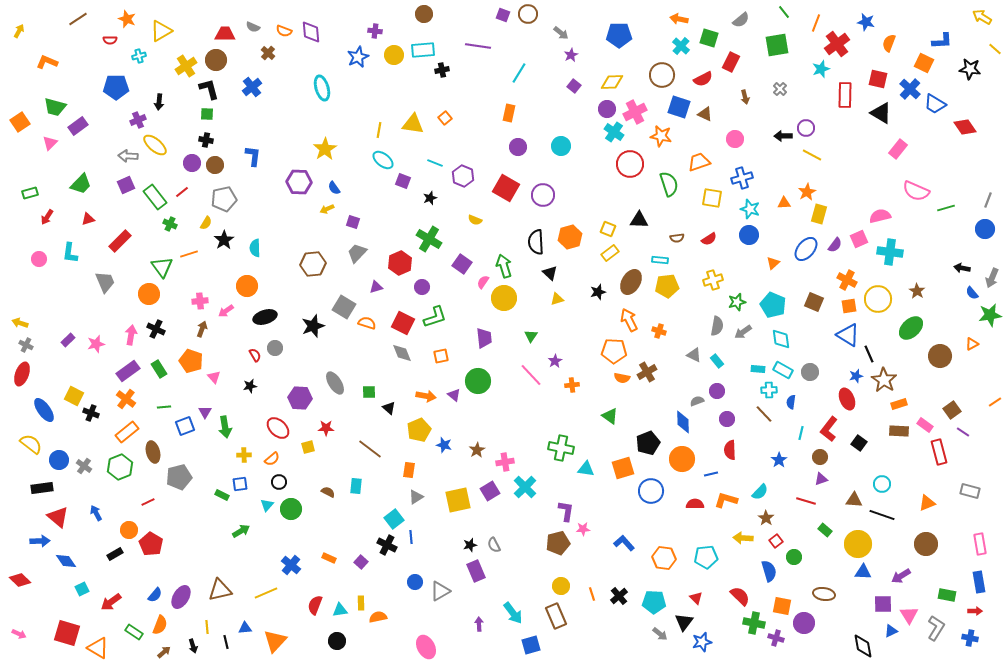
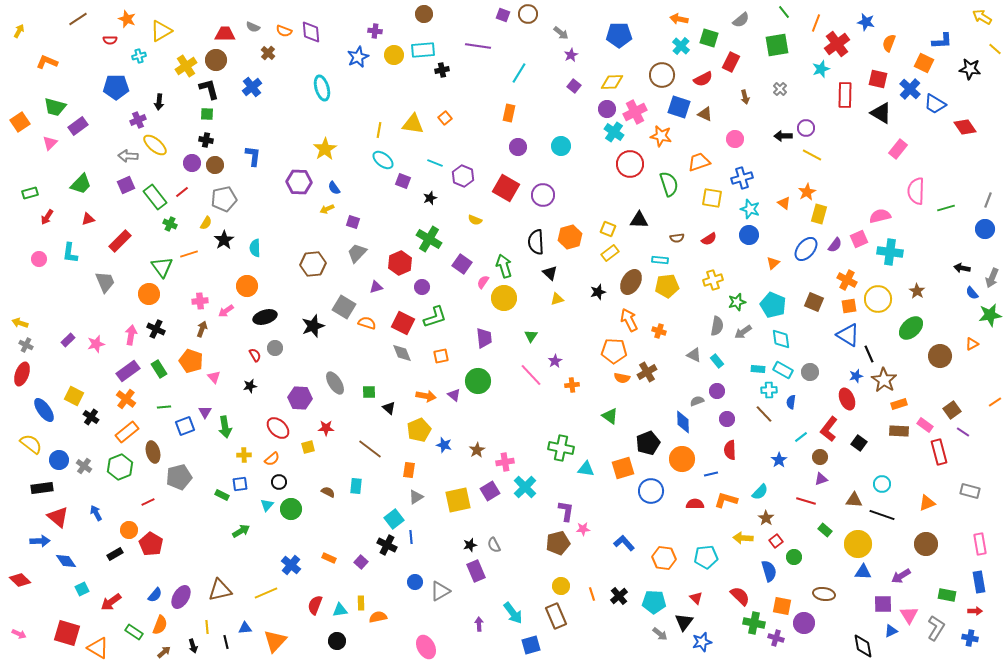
pink semicircle at (916, 191): rotated 68 degrees clockwise
orange triangle at (784, 203): rotated 40 degrees clockwise
black cross at (91, 413): moved 4 px down; rotated 14 degrees clockwise
cyan line at (801, 433): moved 4 px down; rotated 40 degrees clockwise
